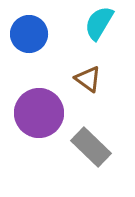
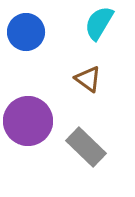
blue circle: moved 3 px left, 2 px up
purple circle: moved 11 px left, 8 px down
gray rectangle: moved 5 px left
